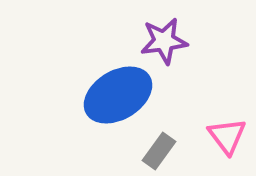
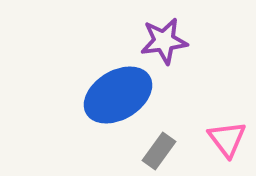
pink triangle: moved 3 px down
